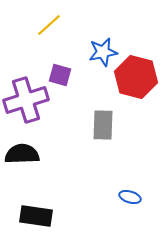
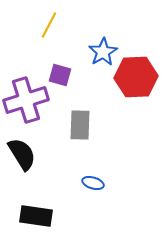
yellow line: rotated 20 degrees counterclockwise
blue star: rotated 20 degrees counterclockwise
red hexagon: rotated 18 degrees counterclockwise
gray rectangle: moved 23 px left
black semicircle: rotated 60 degrees clockwise
blue ellipse: moved 37 px left, 14 px up
